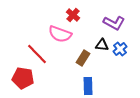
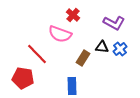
black triangle: moved 2 px down
blue rectangle: moved 16 px left
